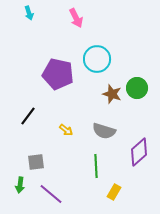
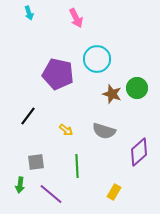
green line: moved 19 px left
